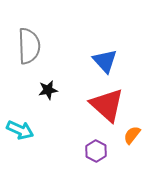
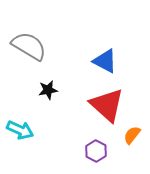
gray semicircle: rotated 57 degrees counterclockwise
blue triangle: rotated 20 degrees counterclockwise
